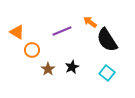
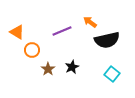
black semicircle: rotated 70 degrees counterclockwise
cyan square: moved 5 px right, 1 px down
